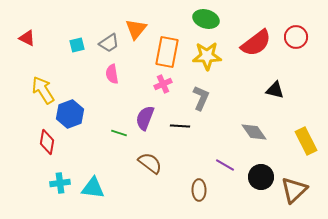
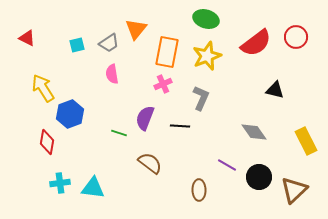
yellow star: rotated 20 degrees counterclockwise
yellow arrow: moved 2 px up
purple line: moved 2 px right
black circle: moved 2 px left
